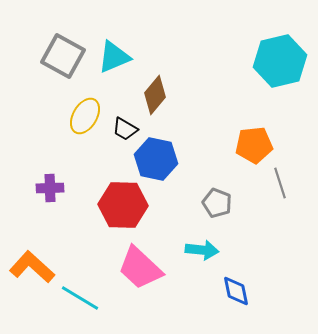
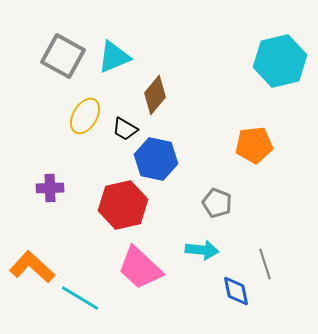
gray line: moved 15 px left, 81 px down
red hexagon: rotated 15 degrees counterclockwise
